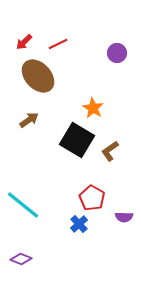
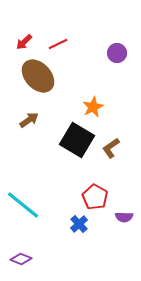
orange star: moved 1 px up; rotated 15 degrees clockwise
brown L-shape: moved 1 px right, 3 px up
red pentagon: moved 3 px right, 1 px up
